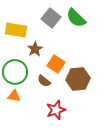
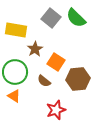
orange square: moved 2 px up
orange triangle: rotated 24 degrees clockwise
